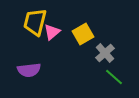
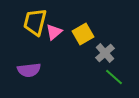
pink triangle: moved 2 px right
